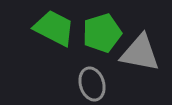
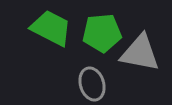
green trapezoid: moved 3 px left
green pentagon: rotated 12 degrees clockwise
